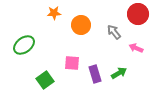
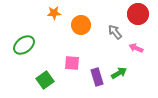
gray arrow: moved 1 px right
purple rectangle: moved 2 px right, 3 px down
